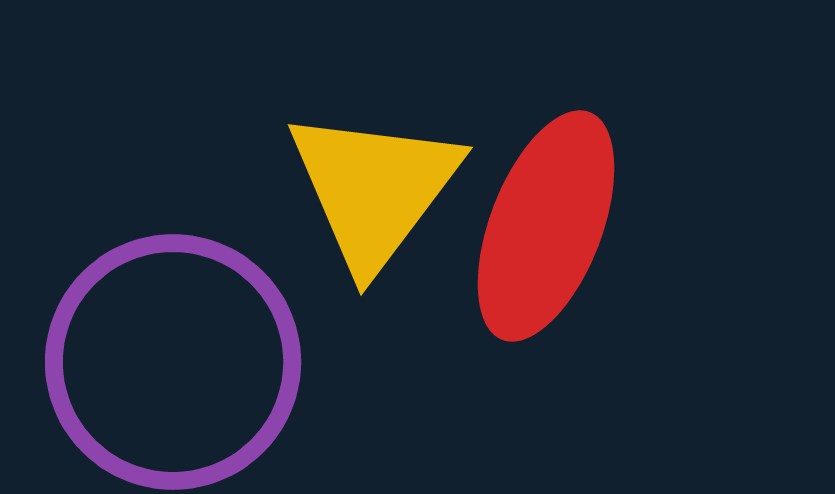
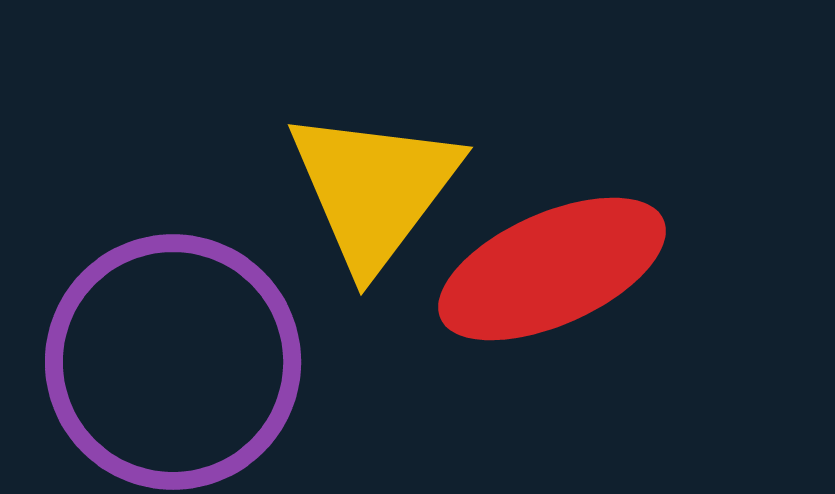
red ellipse: moved 6 px right, 43 px down; rotated 45 degrees clockwise
